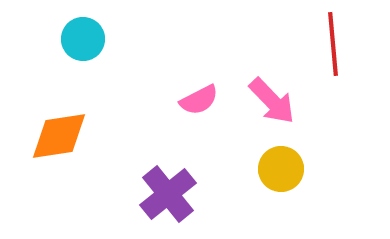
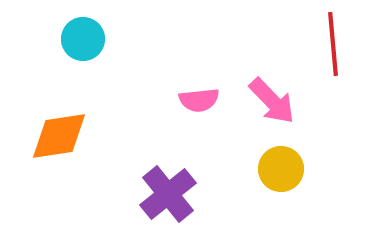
pink semicircle: rotated 21 degrees clockwise
